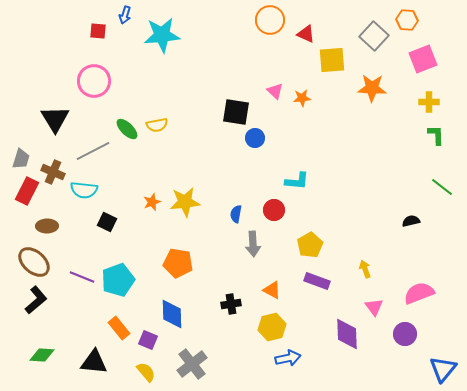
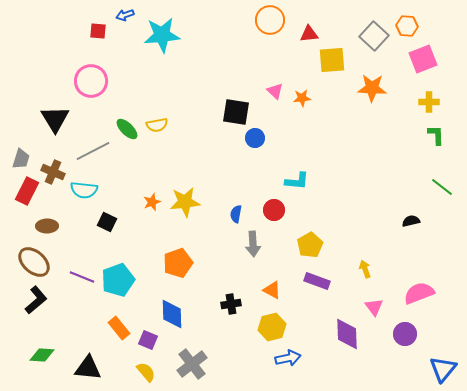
blue arrow at (125, 15): rotated 54 degrees clockwise
orange hexagon at (407, 20): moved 6 px down
red triangle at (306, 34): moved 3 px right; rotated 30 degrees counterclockwise
pink circle at (94, 81): moved 3 px left
orange pentagon at (178, 263): rotated 28 degrees counterclockwise
black triangle at (94, 362): moved 6 px left, 6 px down
